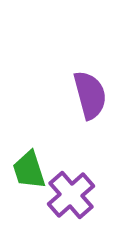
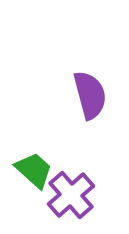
green trapezoid: moved 5 px right; rotated 150 degrees clockwise
